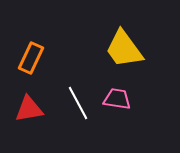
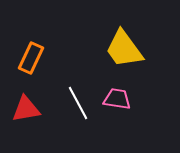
red triangle: moved 3 px left
